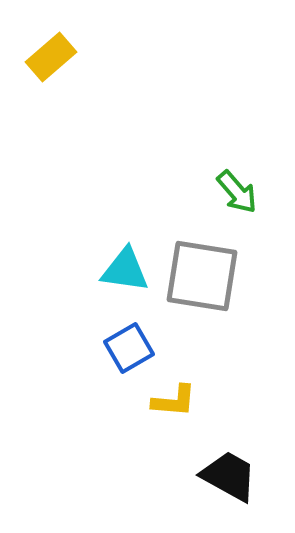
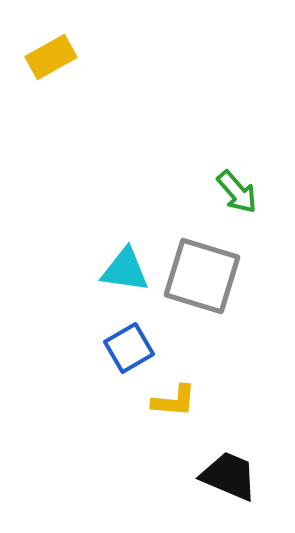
yellow rectangle: rotated 12 degrees clockwise
gray square: rotated 8 degrees clockwise
black trapezoid: rotated 6 degrees counterclockwise
